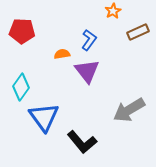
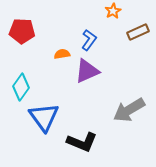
purple triangle: rotated 44 degrees clockwise
black L-shape: rotated 28 degrees counterclockwise
